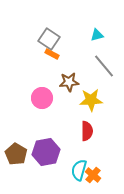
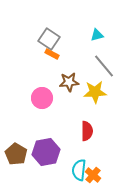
yellow star: moved 4 px right, 8 px up
cyan semicircle: rotated 10 degrees counterclockwise
